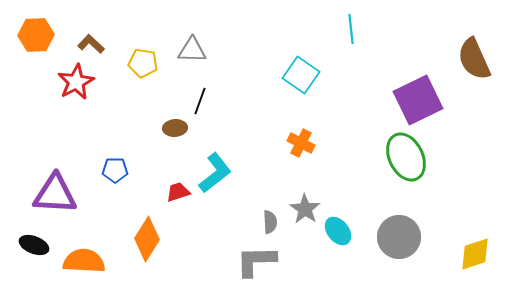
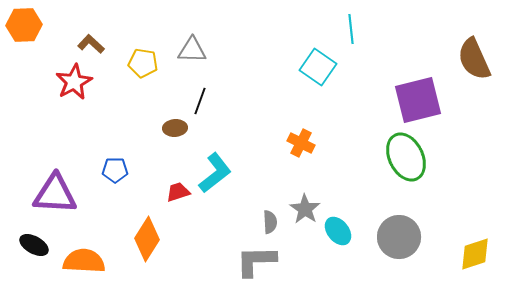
orange hexagon: moved 12 px left, 10 px up
cyan square: moved 17 px right, 8 px up
red star: moved 2 px left
purple square: rotated 12 degrees clockwise
black ellipse: rotated 8 degrees clockwise
